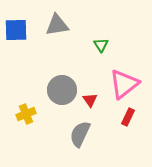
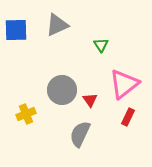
gray triangle: rotated 15 degrees counterclockwise
